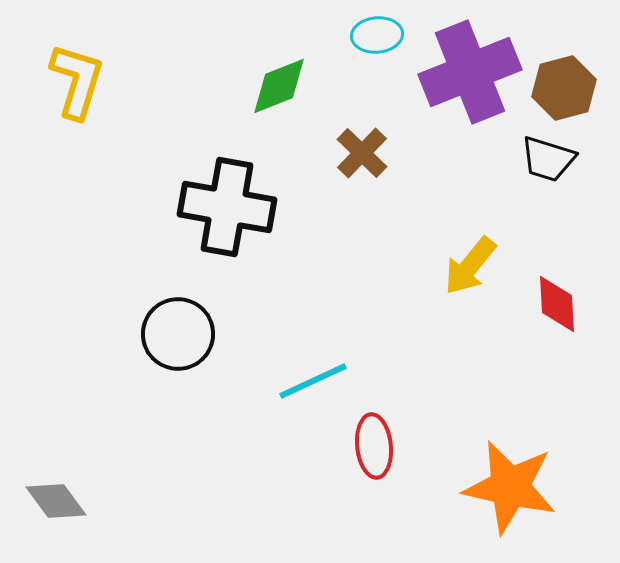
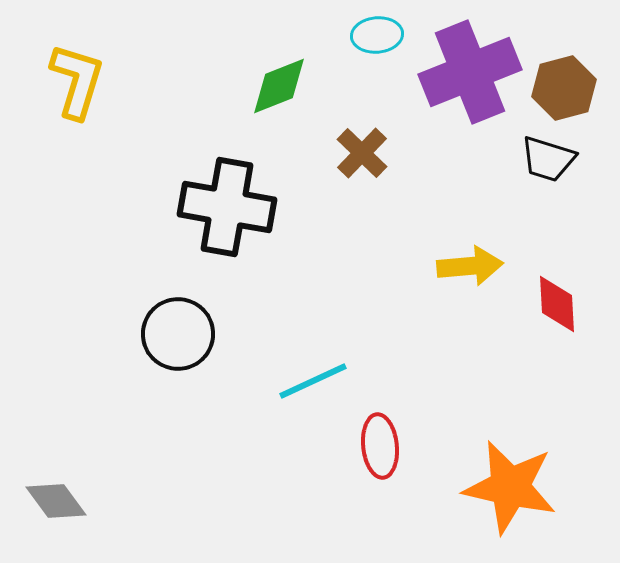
yellow arrow: rotated 134 degrees counterclockwise
red ellipse: moved 6 px right
